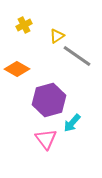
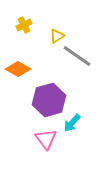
orange diamond: moved 1 px right
